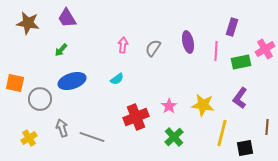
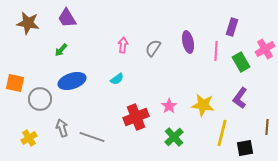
green rectangle: rotated 72 degrees clockwise
